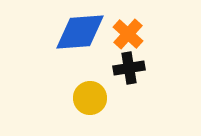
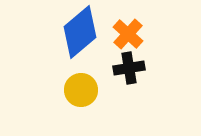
blue diamond: rotated 36 degrees counterclockwise
yellow circle: moved 9 px left, 8 px up
